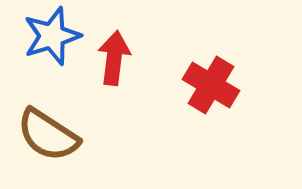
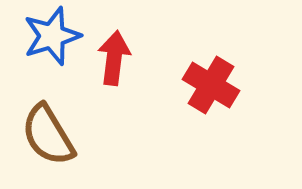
brown semicircle: rotated 26 degrees clockwise
